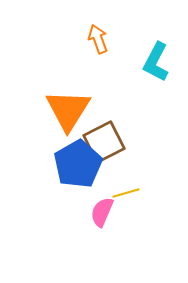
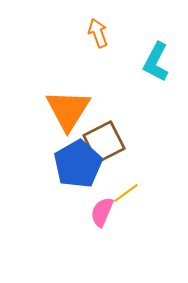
orange arrow: moved 6 px up
yellow line: rotated 20 degrees counterclockwise
